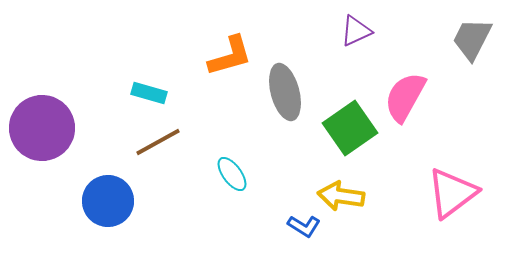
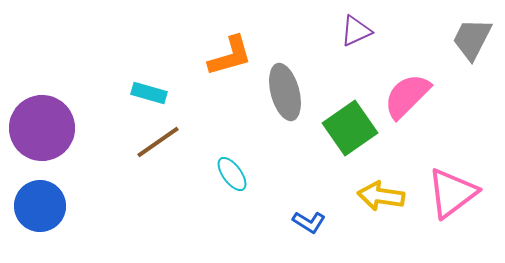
pink semicircle: moved 2 px right, 1 px up; rotated 16 degrees clockwise
brown line: rotated 6 degrees counterclockwise
yellow arrow: moved 40 px right
blue circle: moved 68 px left, 5 px down
blue L-shape: moved 5 px right, 4 px up
